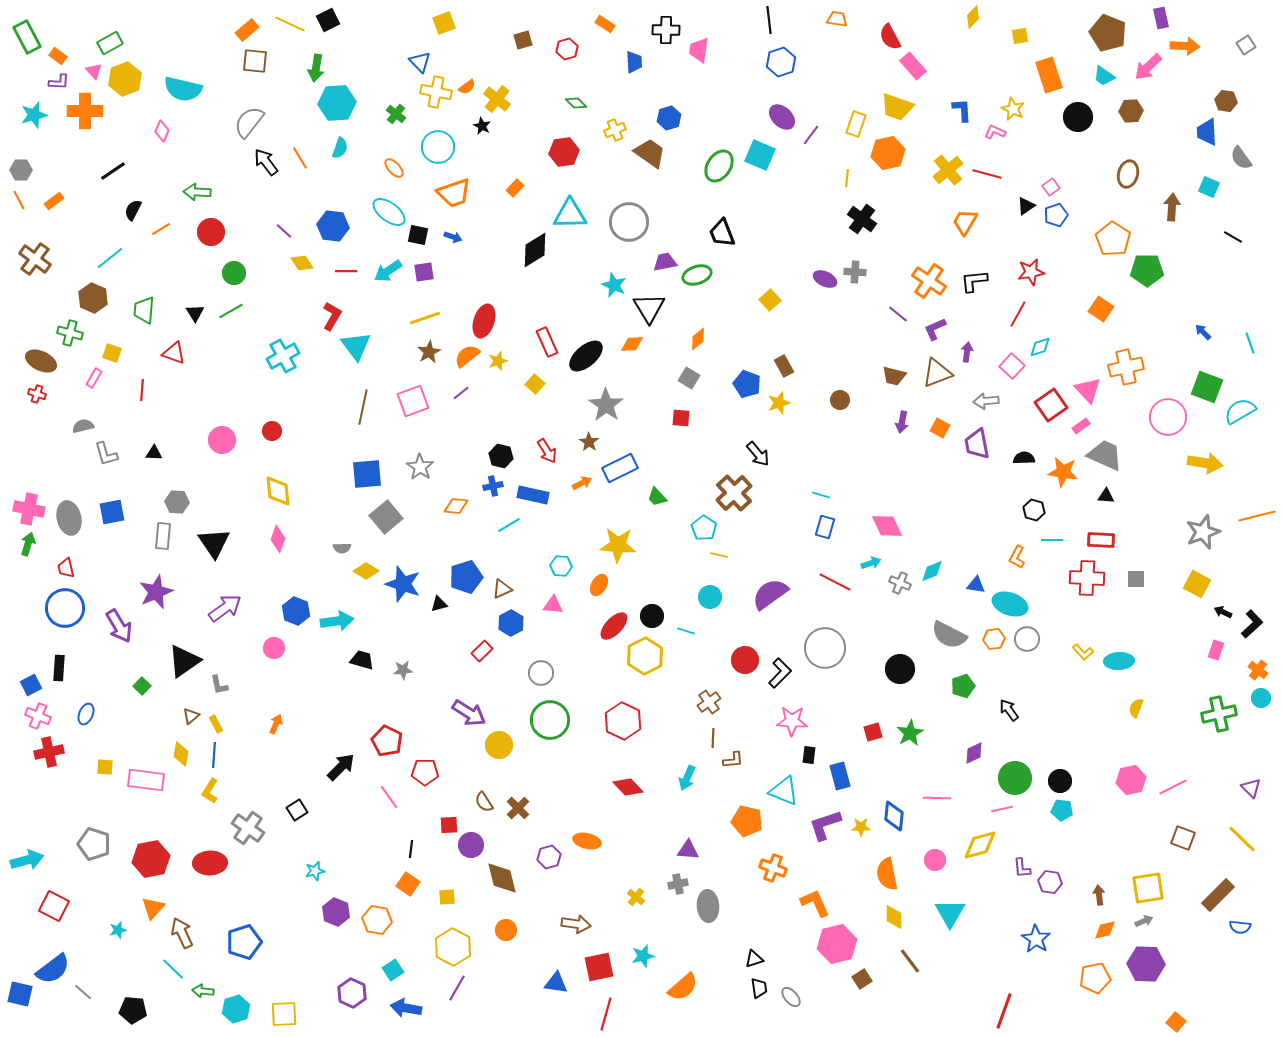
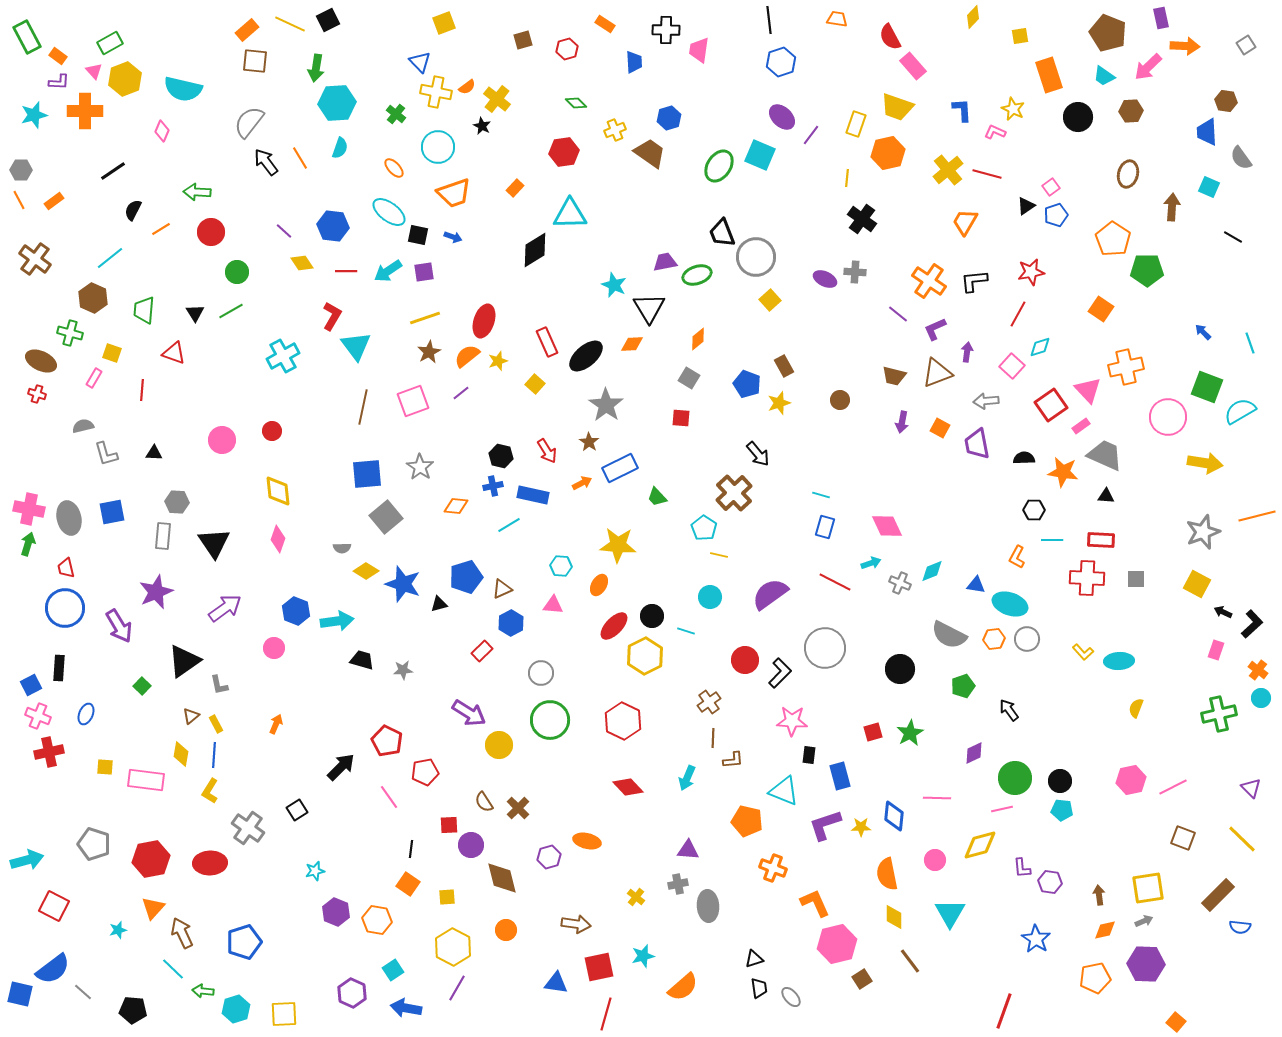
gray circle at (629, 222): moved 127 px right, 35 px down
green circle at (234, 273): moved 3 px right, 1 px up
black hexagon at (1034, 510): rotated 15 degrees counterclockwise
red pentagon at (425, 772): rotated 12 degrees counterclockwise
